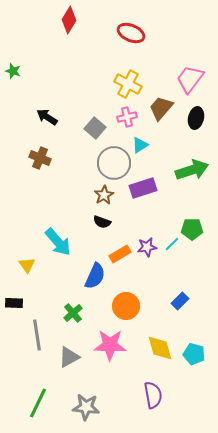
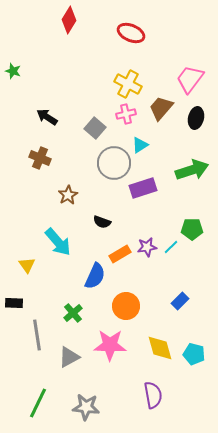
pink cross: moved 1 px left, 3 px up
brown star: moved 36 px left
cyan line: moved 1 px left, 3 px down
